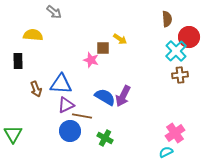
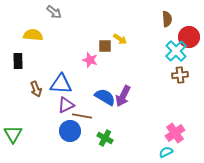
brown square: moved 2 px right, 2 px up
pink star: moved 1 px left
